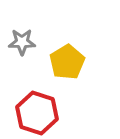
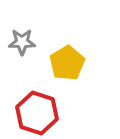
yellow pentagon: moved 1 px down
